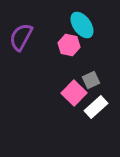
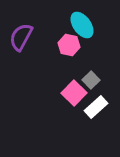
gray square: rotated 18 degrees counterclockwise
